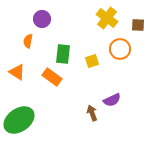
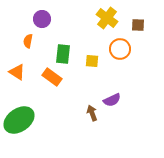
yellow square: rotated 24 degrees clockwise
